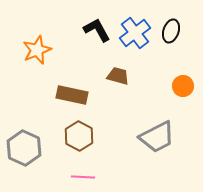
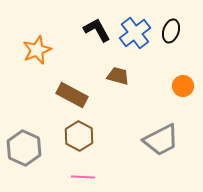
brown rectangle: rotated 16 degrees clockwise
gray trapezoid: moved 4 px right, 3 px down
